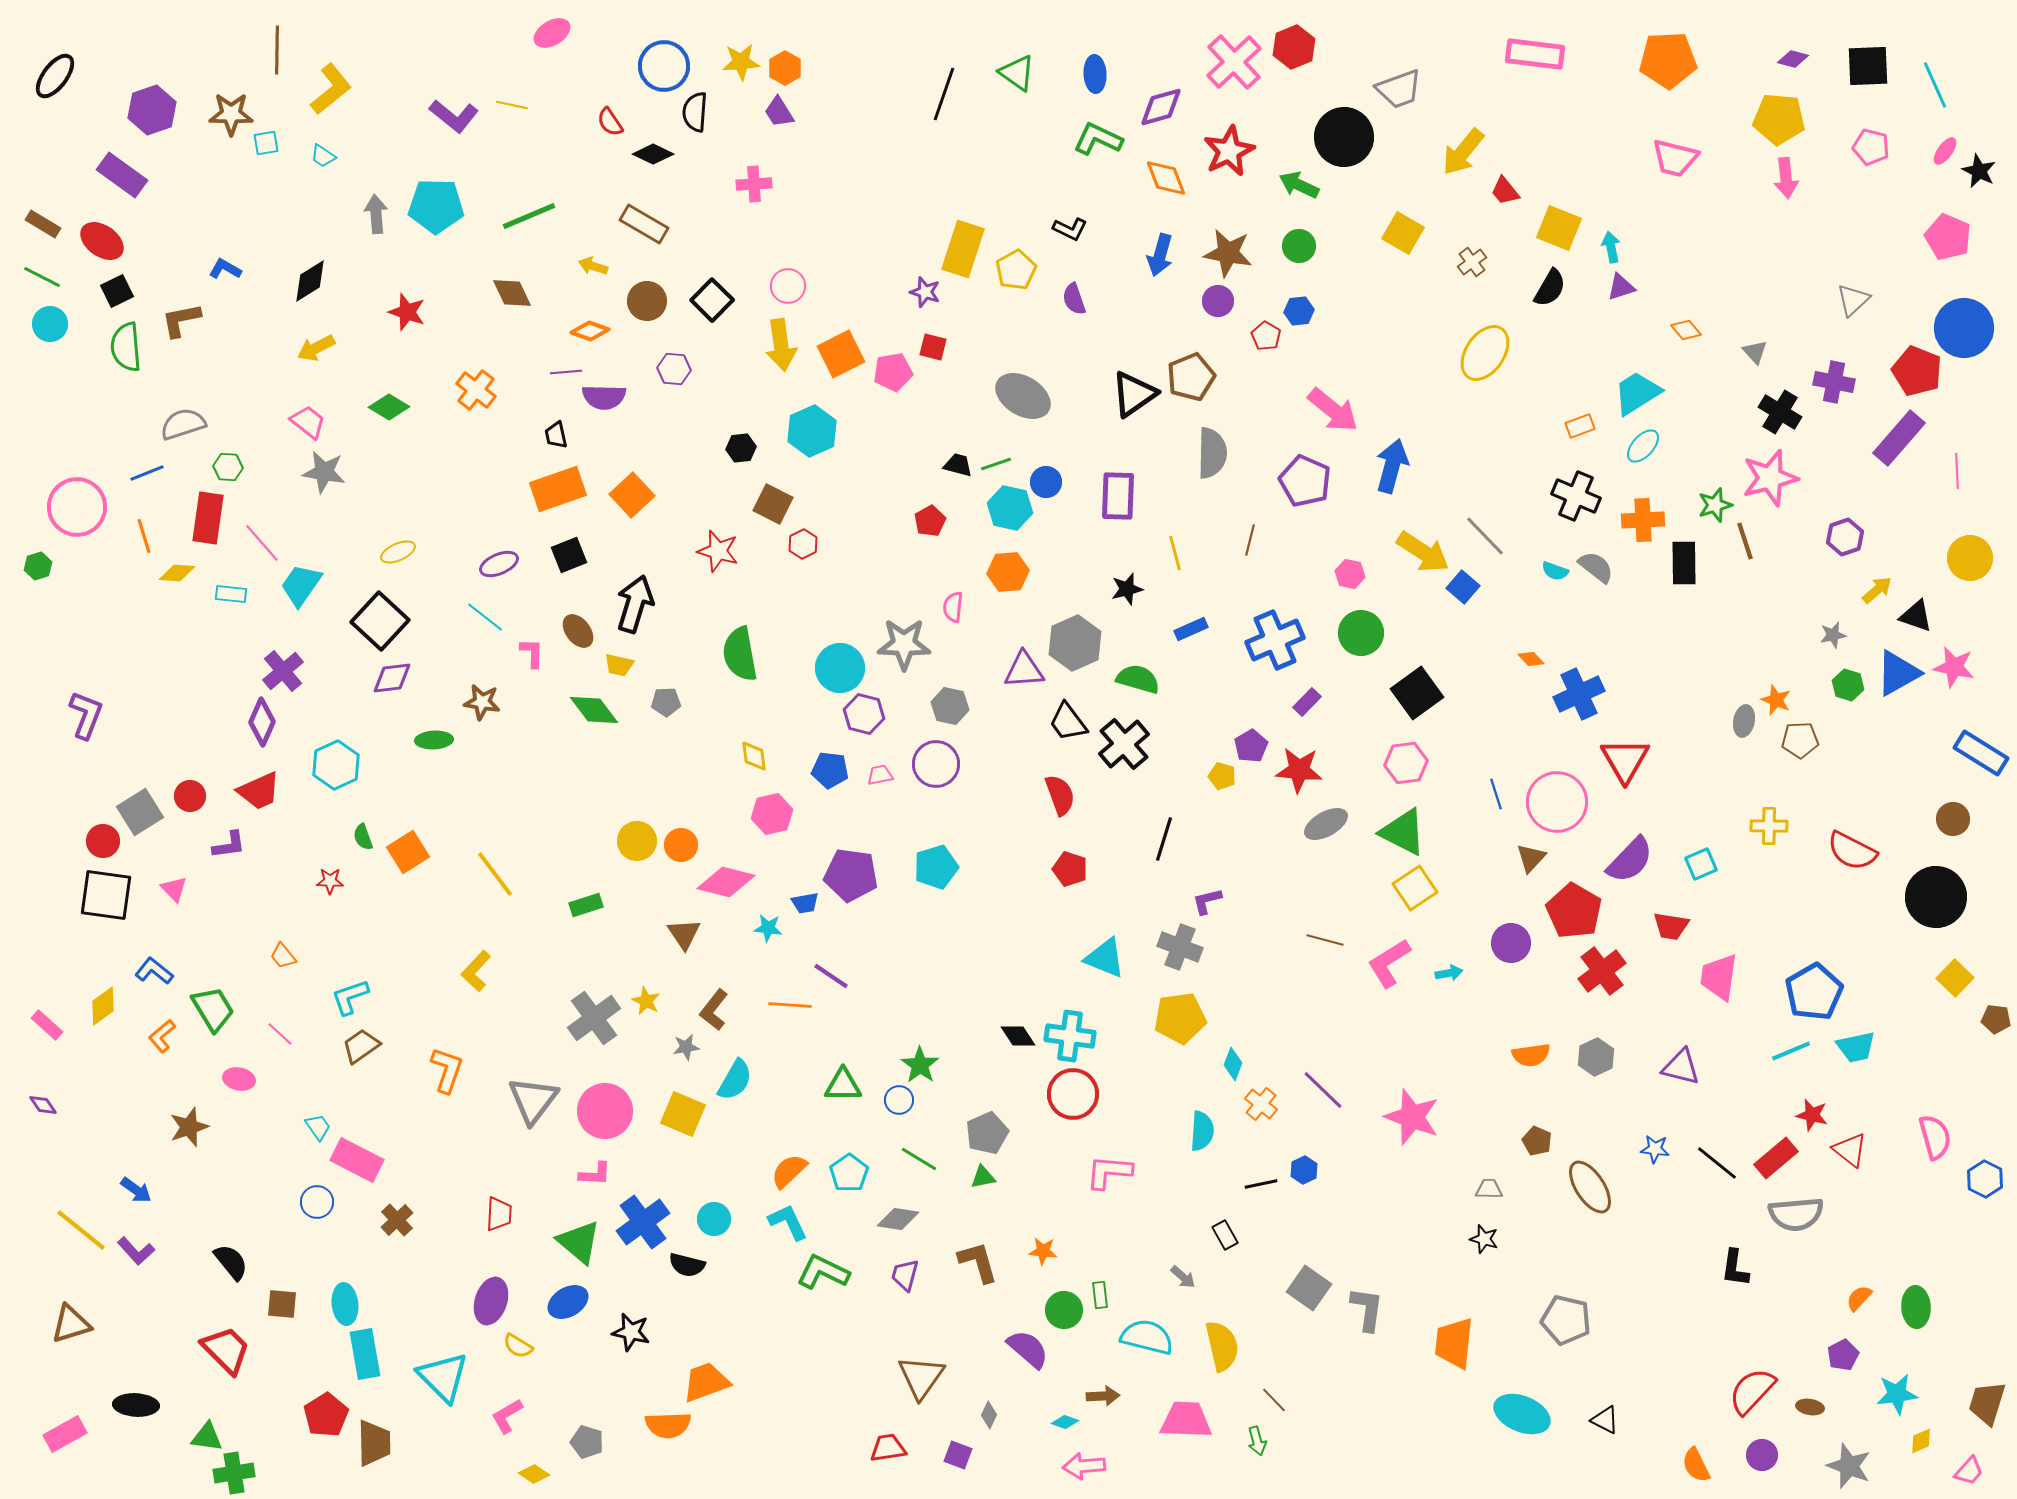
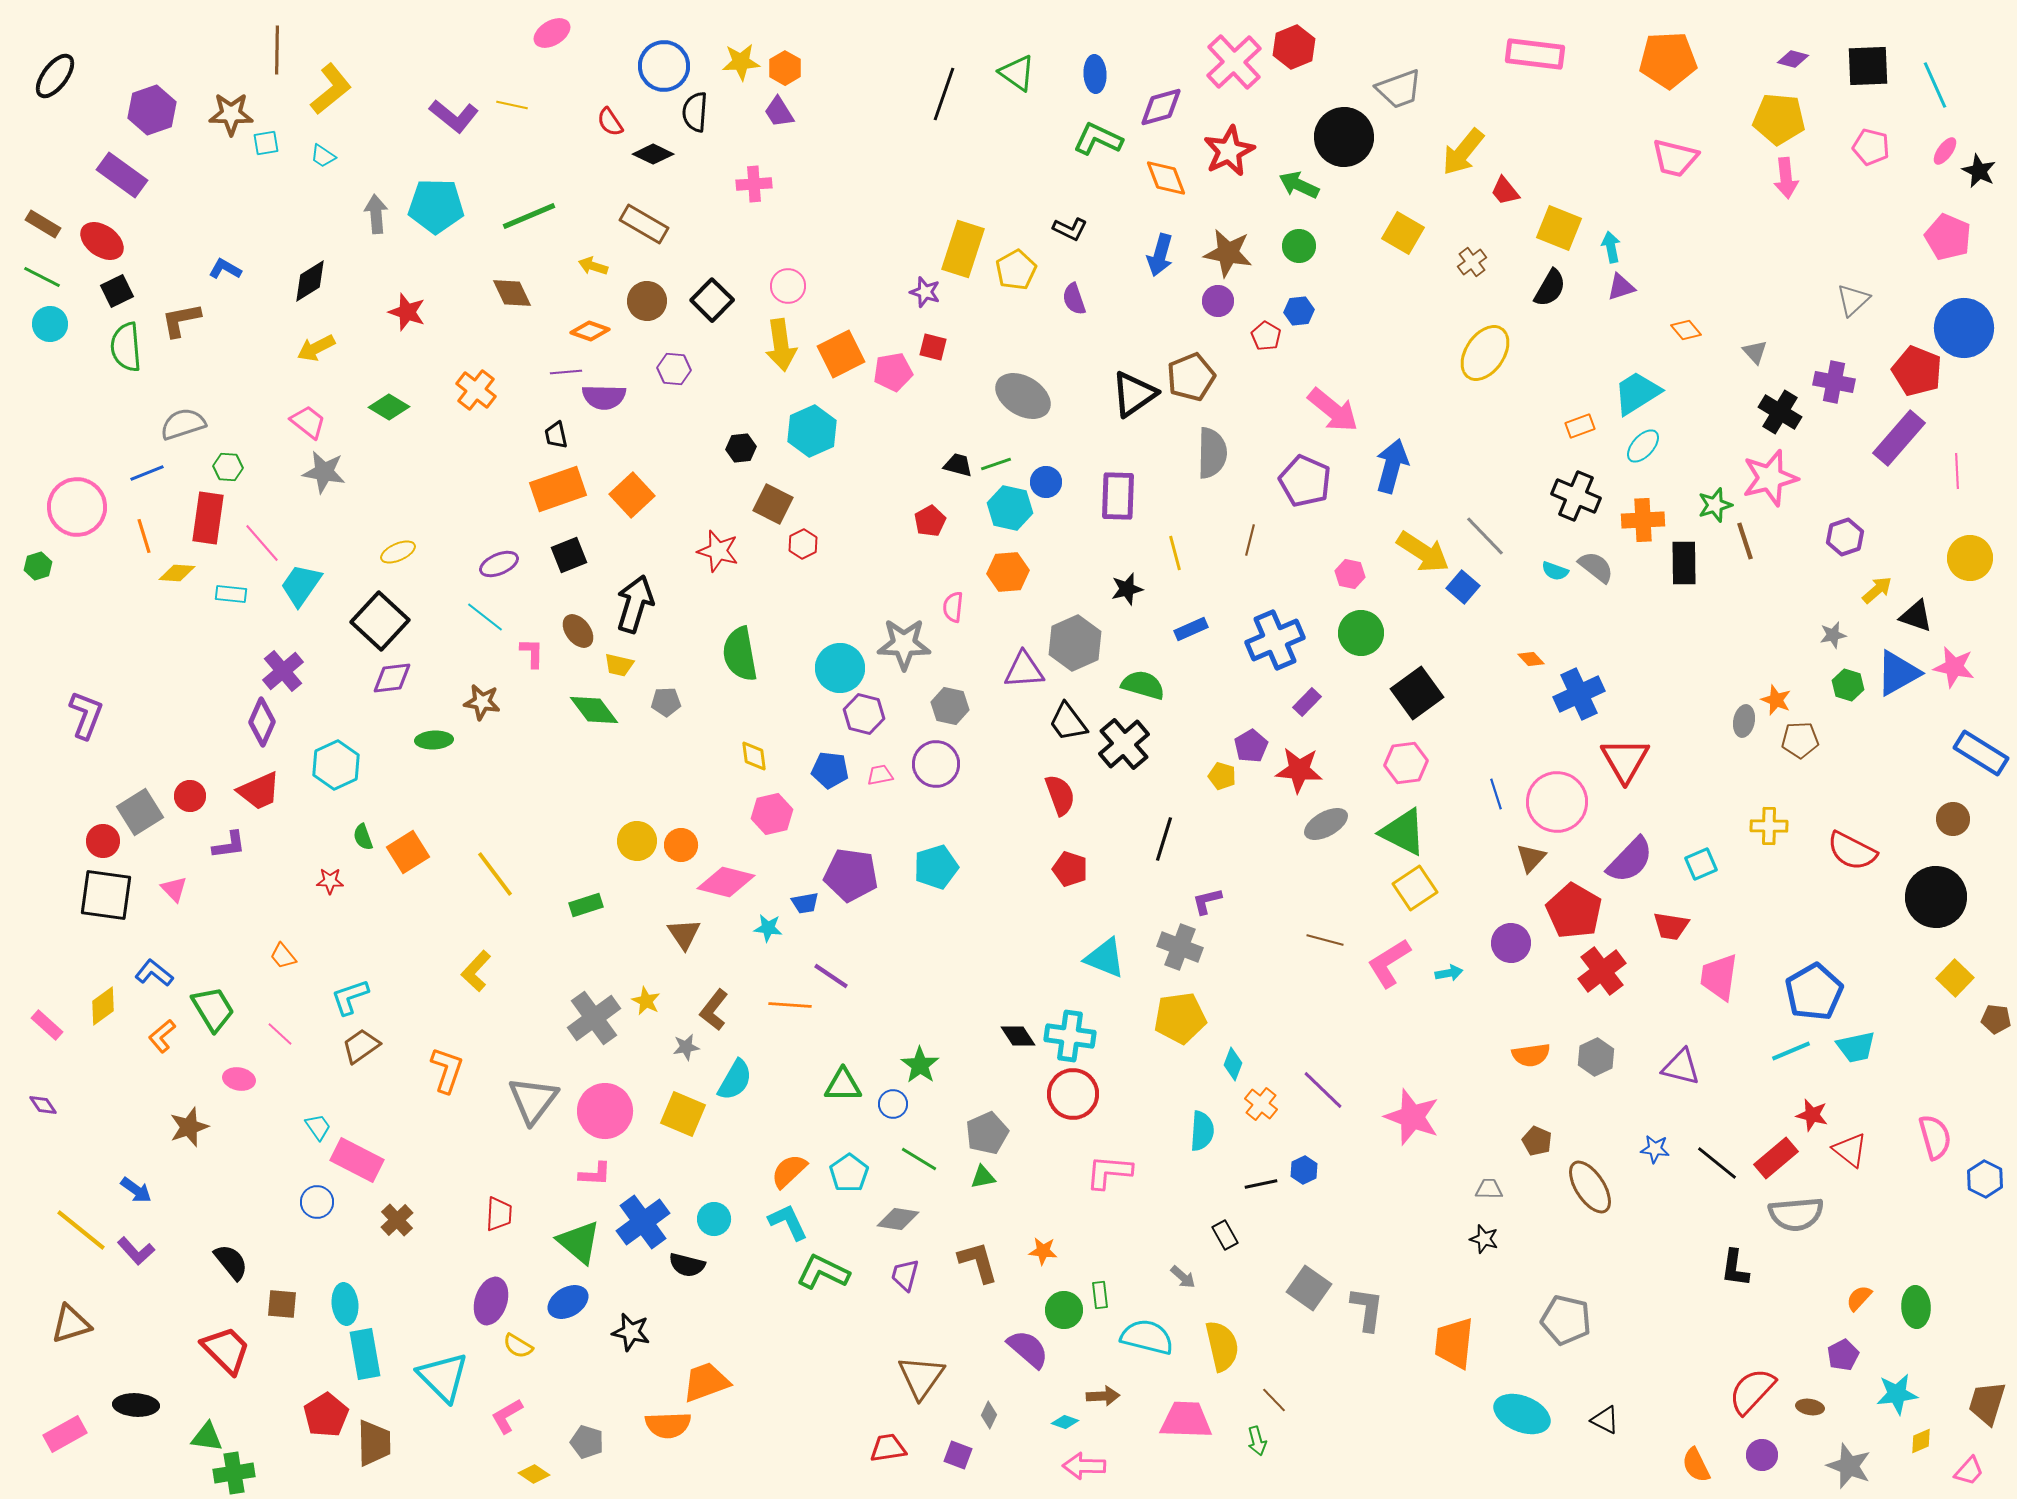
green semicircle at (1138, 679): moved 5 px right, 6 px down
blue L-shape at (154, 971): moved 2 px down
blue circle at (899, 1100): moved 6 px left, 4 px down
pink arrow at (1084, 1466): rotated 6 degrees clockwise
